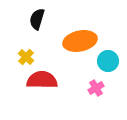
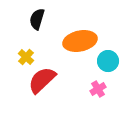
red semicircle: rotated 44 degrees counterclockwise
pink cross: moved 2 px right, 1 px down
